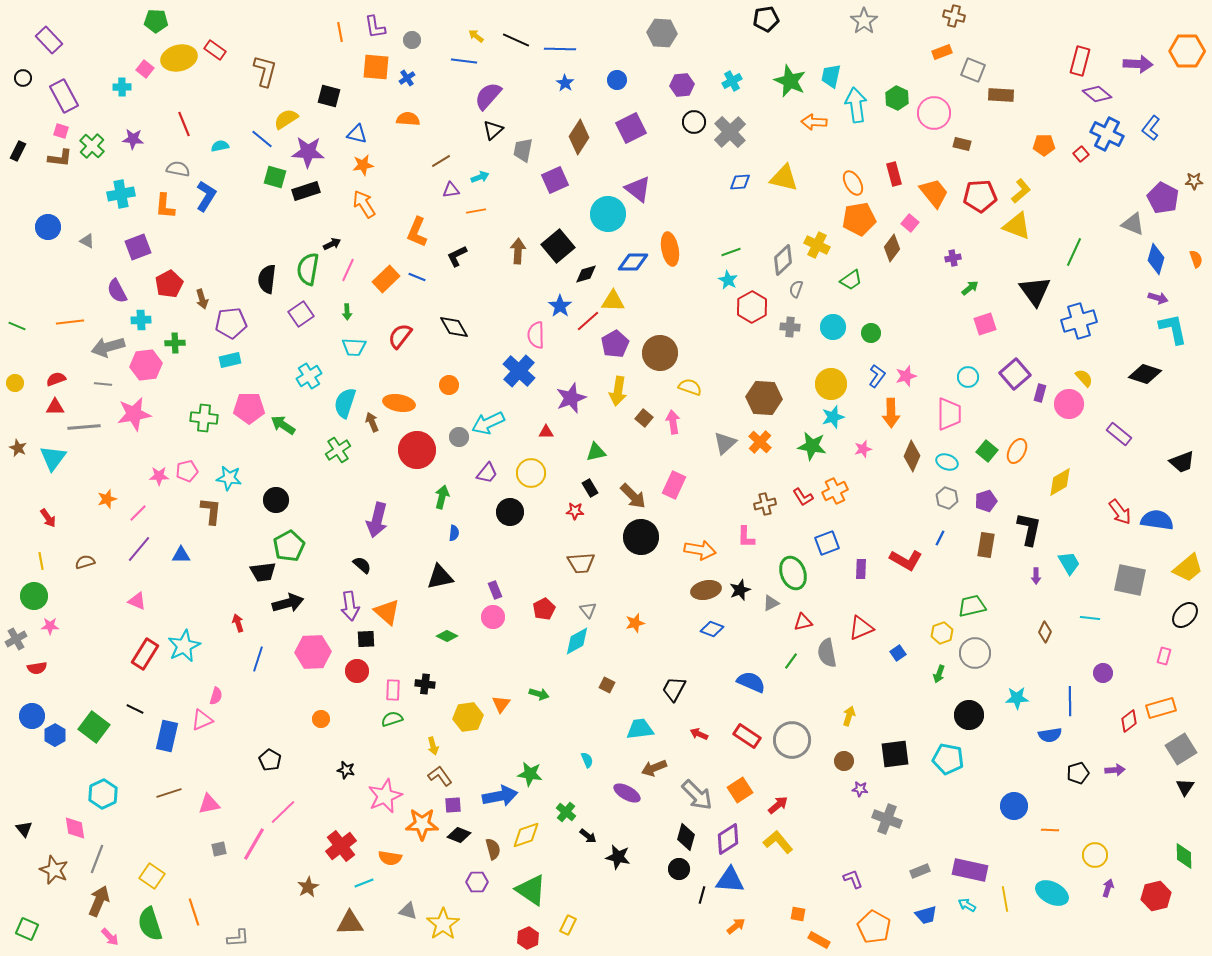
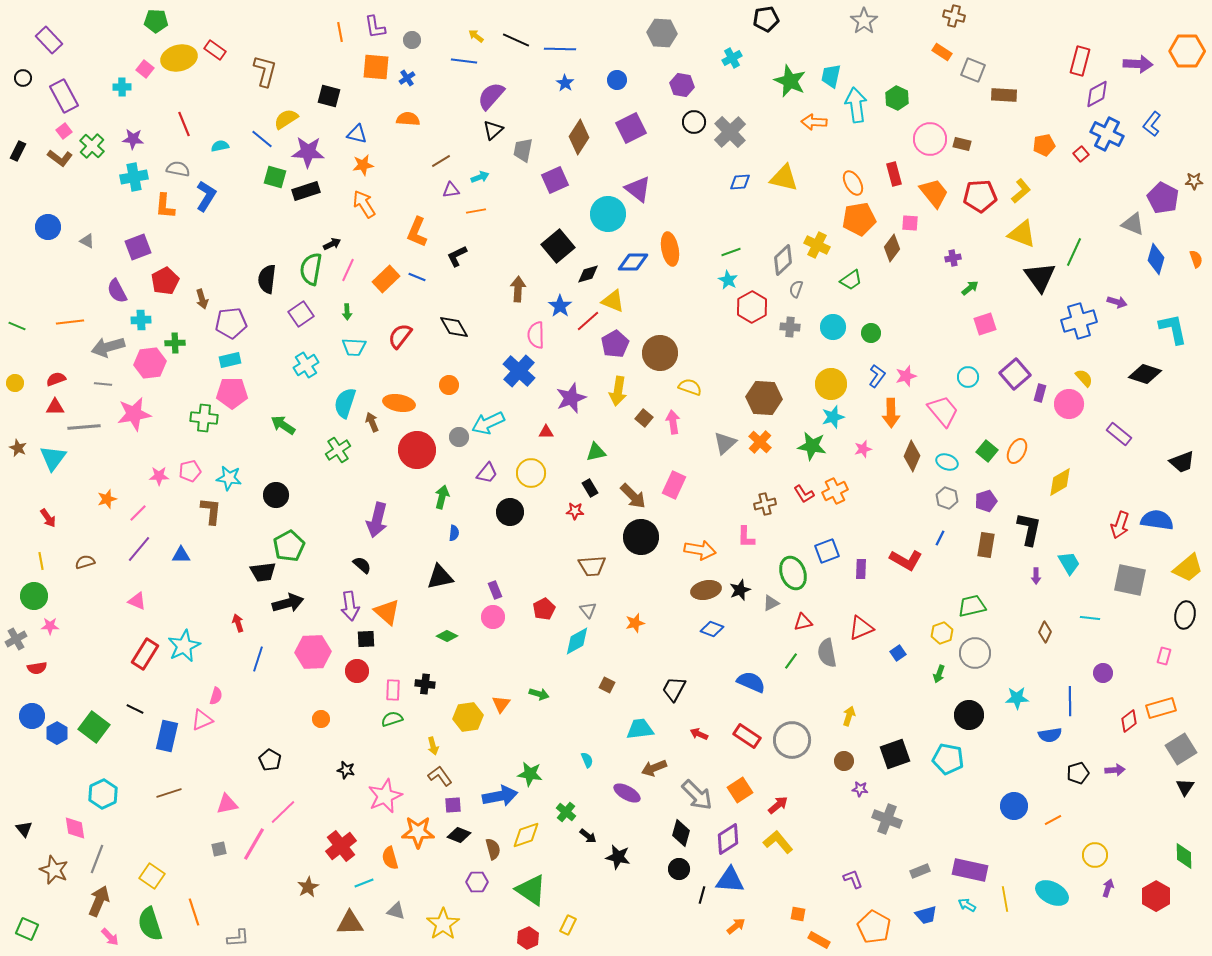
orange rectangle at (942, 52): rotated 54 degrees clockwise
cyan cross at (732, 81): moved 23 px up
purple hexagon at (682, 85): rotated 15 degrees clockwise
purple diamond at (1097, 94): rotated 68 degrees counterclockwise
brown rectangle at (1001, 95): moved 3 px right
purple semicircle at (488, 96): moved 3 px right
pink circle at (934, 113): moved 4 px left, 26 px down
blue L-shape at (1151, 128): moved 1 px right, 4 px up
pink square at (61, 131): moved 3 px right; rotated 35 degrees clockwise
orange pentagon at (1044, 145): rotated 10 degrees counterclockwise
brown L-shape at (60, 158): rotated 30 degrees clockwise
cyan cross at (121, 194): moved 13 px right, 17 px up
pink square at (910, 223): rotated 36 degrees counterclockwise
yellow triangle at (1017, 226): moved 5 px right, 8 px down
brown arrow at (518, 251): moved 38 px down
green semicircle at (308, 269): moved 3 px right
black diamond at (586, 274): moved 2 px right
red pentagon at (169, 284): moved 4 px left, 3 px up
black triangle at (1035, 291): moved 5 px right, 14 px up
purple arrow at (1158, 298): moved 41 px left, 4 px down
yellow triangle at (613, 301): rotated 20 degrees clockwise
pink hexagon at (146, 365): moved 4 px right, 2 px up
cyan cross at (309, 376): moved 3 px left, 11 px up
pink pentagon at (249, 408): moved 17 px left, 15 px up
pink trapezoid at (949, 414): moved 6 px left, 3 px up; rotated 40 degrees counterclockwise
pink pentagon at (187, 471): moved 3 px right
red L-shape at (803, 497): moved 1 px right, 3 px up
black circle at (276, 500): moved 5 px up
red arrow at (1120, 512): moved 13 px down; rotated 56 degrees clockwise
blue square at (827, 543): moved 8 px down
brown trapezoid at (581, 563): moved 11 px right, 3 px down
black ellipse at (1185, 615): rotated 32 degrees counterclockwise
blue hexagon at (55, 735): moved 2 px right, 2 px up
black square at (895, 754): rotated 12 degrees counterclockwise
pink triangle at (209, 804): moved 18 px right
orange star at (422, 824): moved 4 px left, 8 px down
orange line at (1050, 830): moved 3 px right, 10 px up; rotated 30 degrees counterclockwise
black diamond at (686, 837): moved 5 px left, 4 px up
orange semicircle at (390, 858): rotated 65 degrees clockwise
red hexagon at (1156, 896): rotated 16 degrees counterclockwise
gray triangle at (408, 911): moved 12 px left
